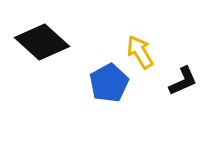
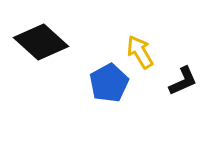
black diamond: moved 1 px left
